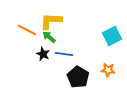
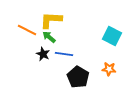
yellow L-shape: moved 1 px up
cyan square: rotated 36 degrees counterclockwise
orange star: moved 1 px right, 1 px up
